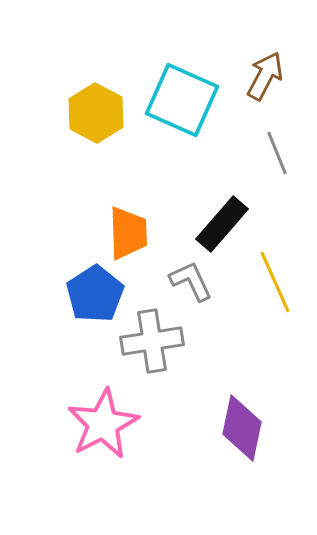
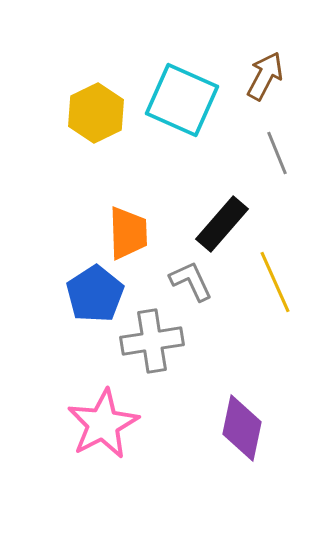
yellow hexagon: rotated 6 degrees clockwise
